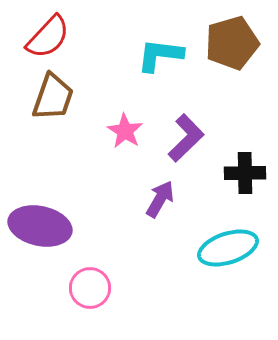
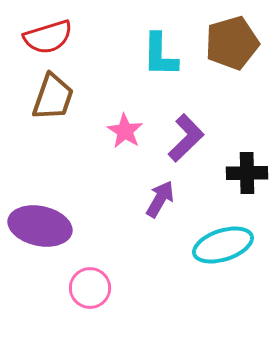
red semicircle: rotated 30 degrees clockwise
cyan L-shape: rotated 96 degrees counterclockwise
black cross: moved 2 px right
cyan ellipse: moved 5 px left, 3 px up
